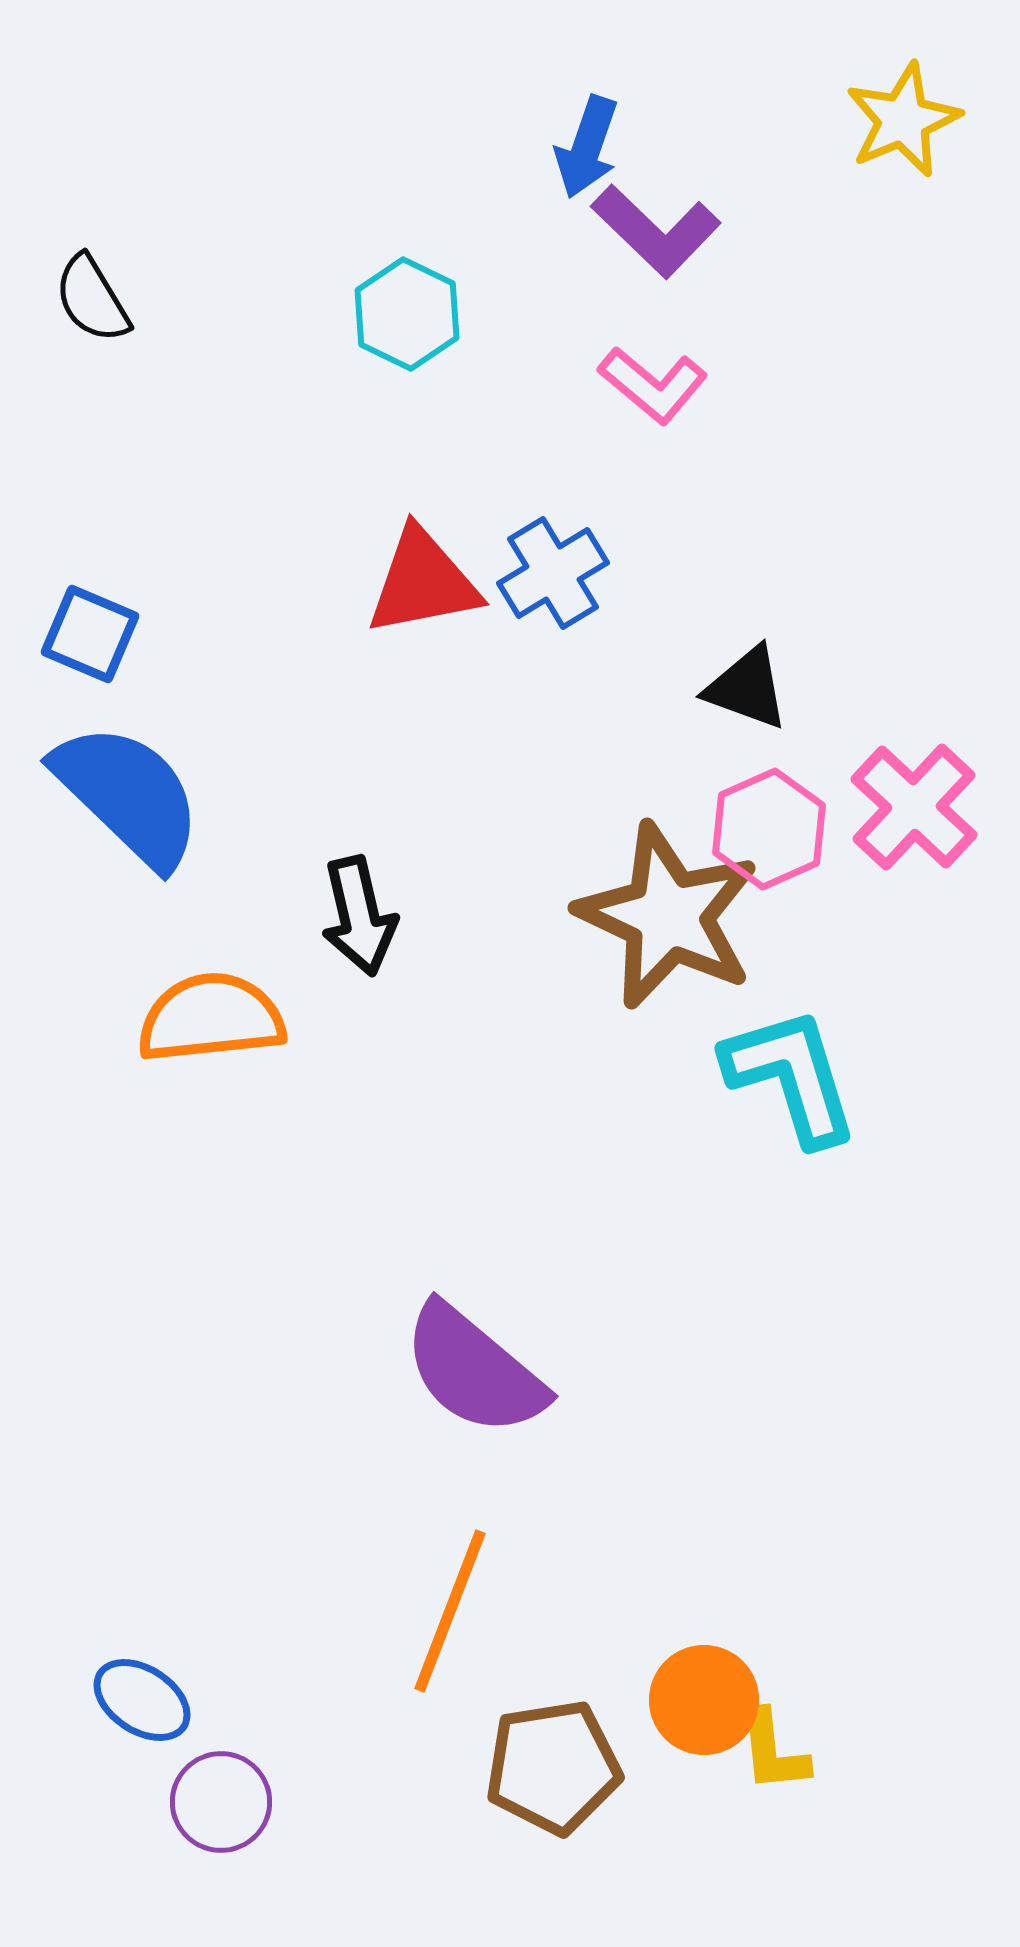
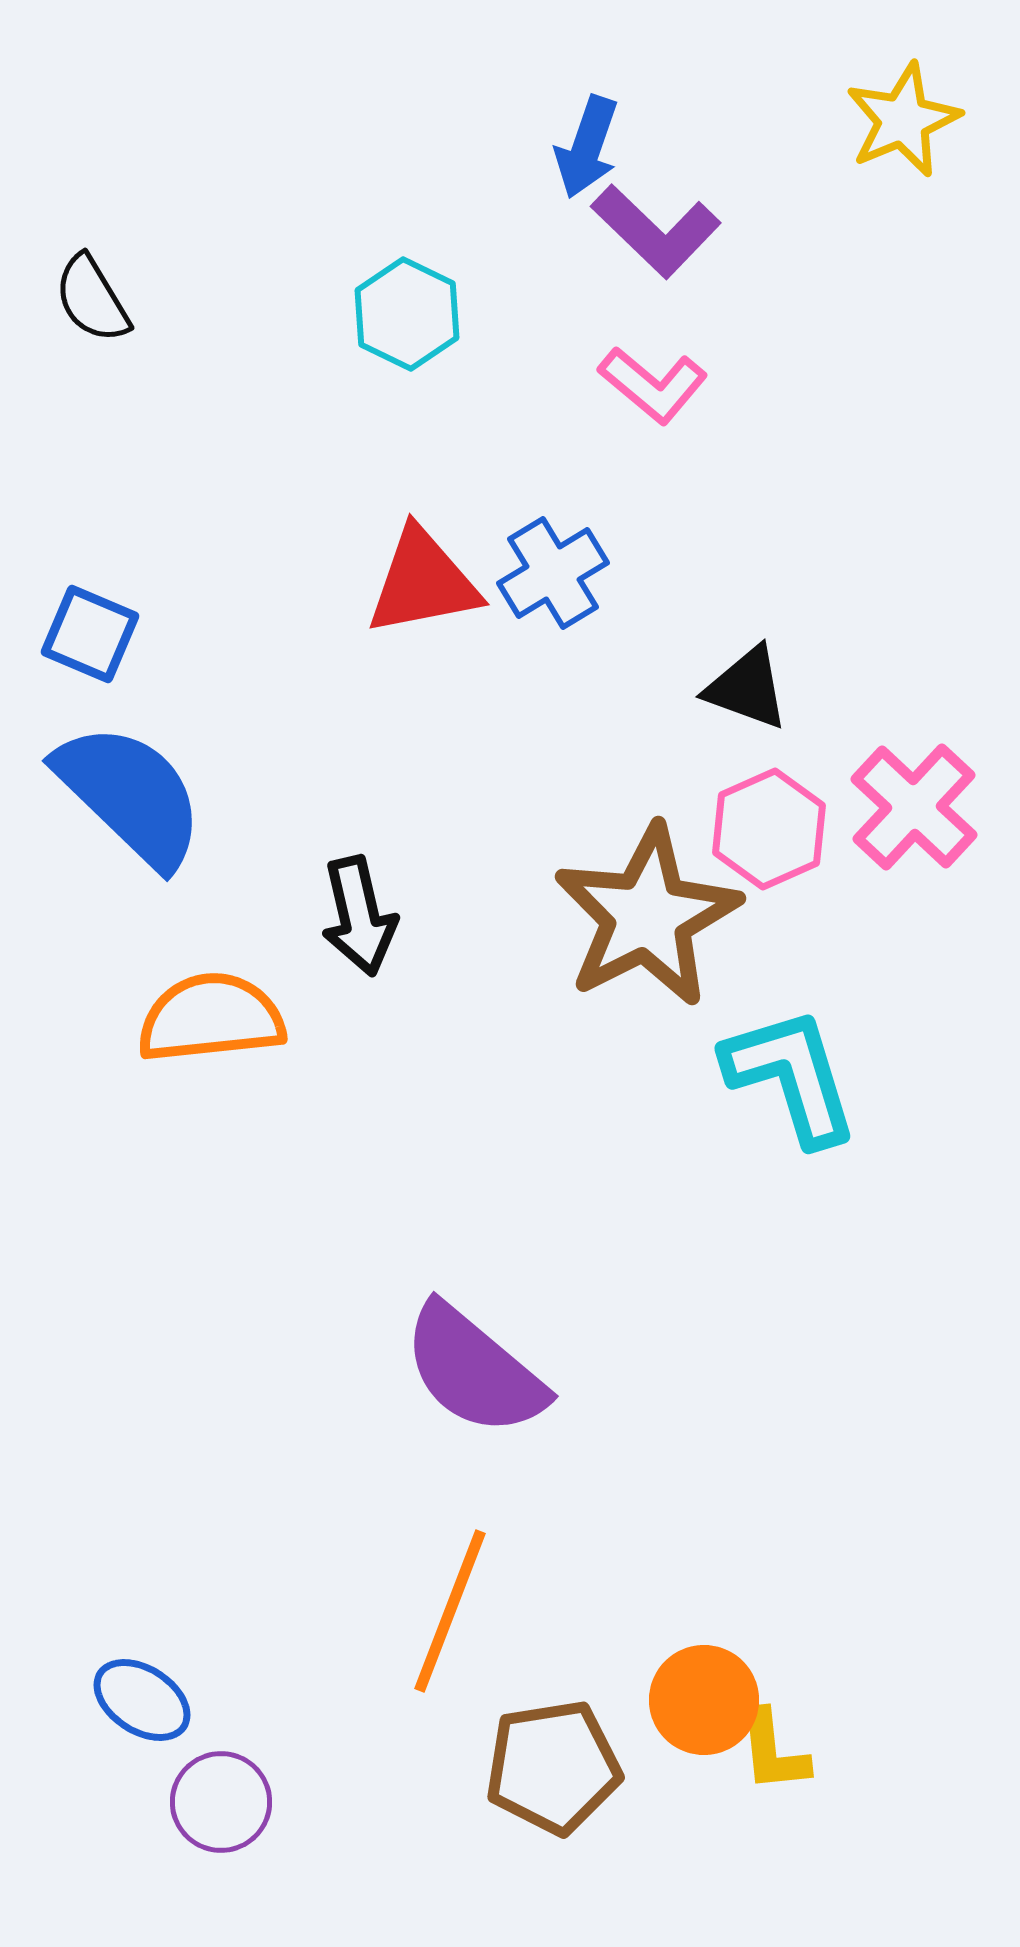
blue semicircle: moved 2 px right
brown star: moved 21 px left; rotated 20 degrees clockwise
